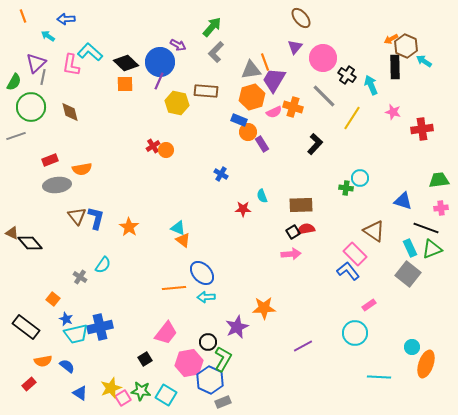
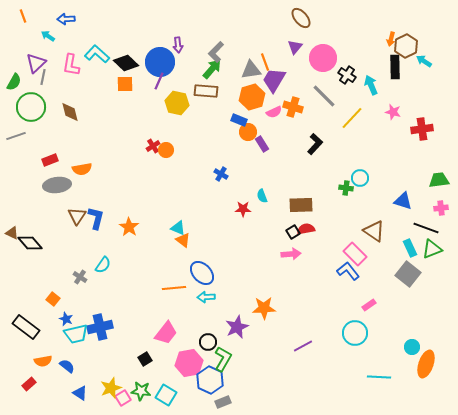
green arrow at (212, 27): moved 42 px down
orange arrow at (391, 39): rotated 48 degrees counterclockwise
purple arrow at (178, 45): rotated 56 degrees clockwise
brown hexagon at (406, 46): rotated 10 degrees clockwise
cyan L-shape at (90, 52): moved 7 px right, 2 px down
yellow line at (352, 118): rotated 10 degrees clockwise
brown triangle at (77, 216): rotated 12 degrees clockwise
